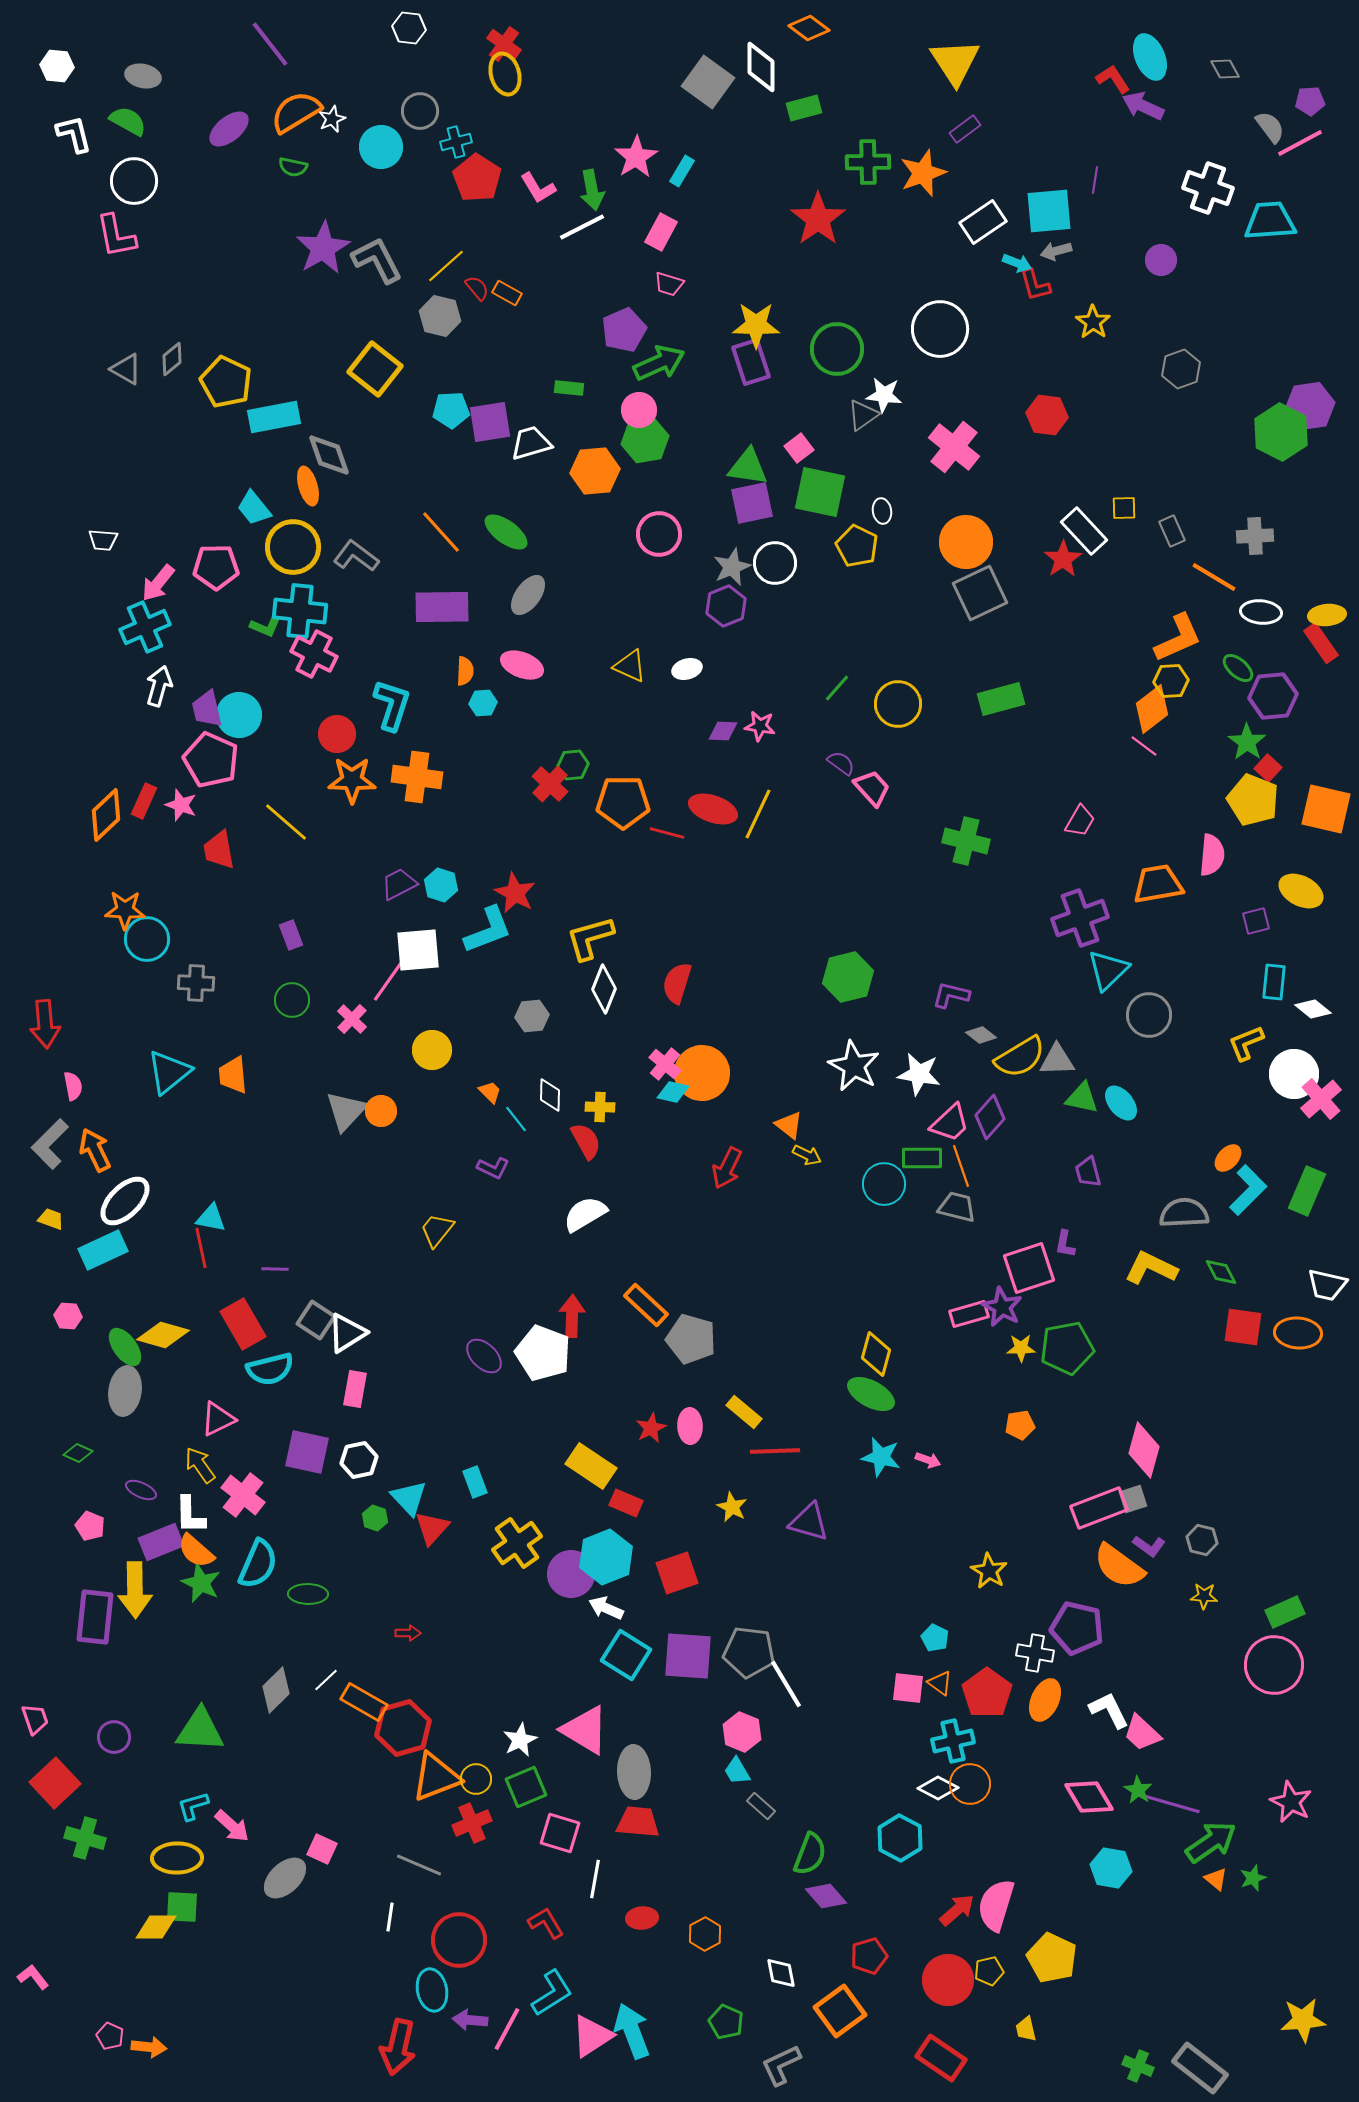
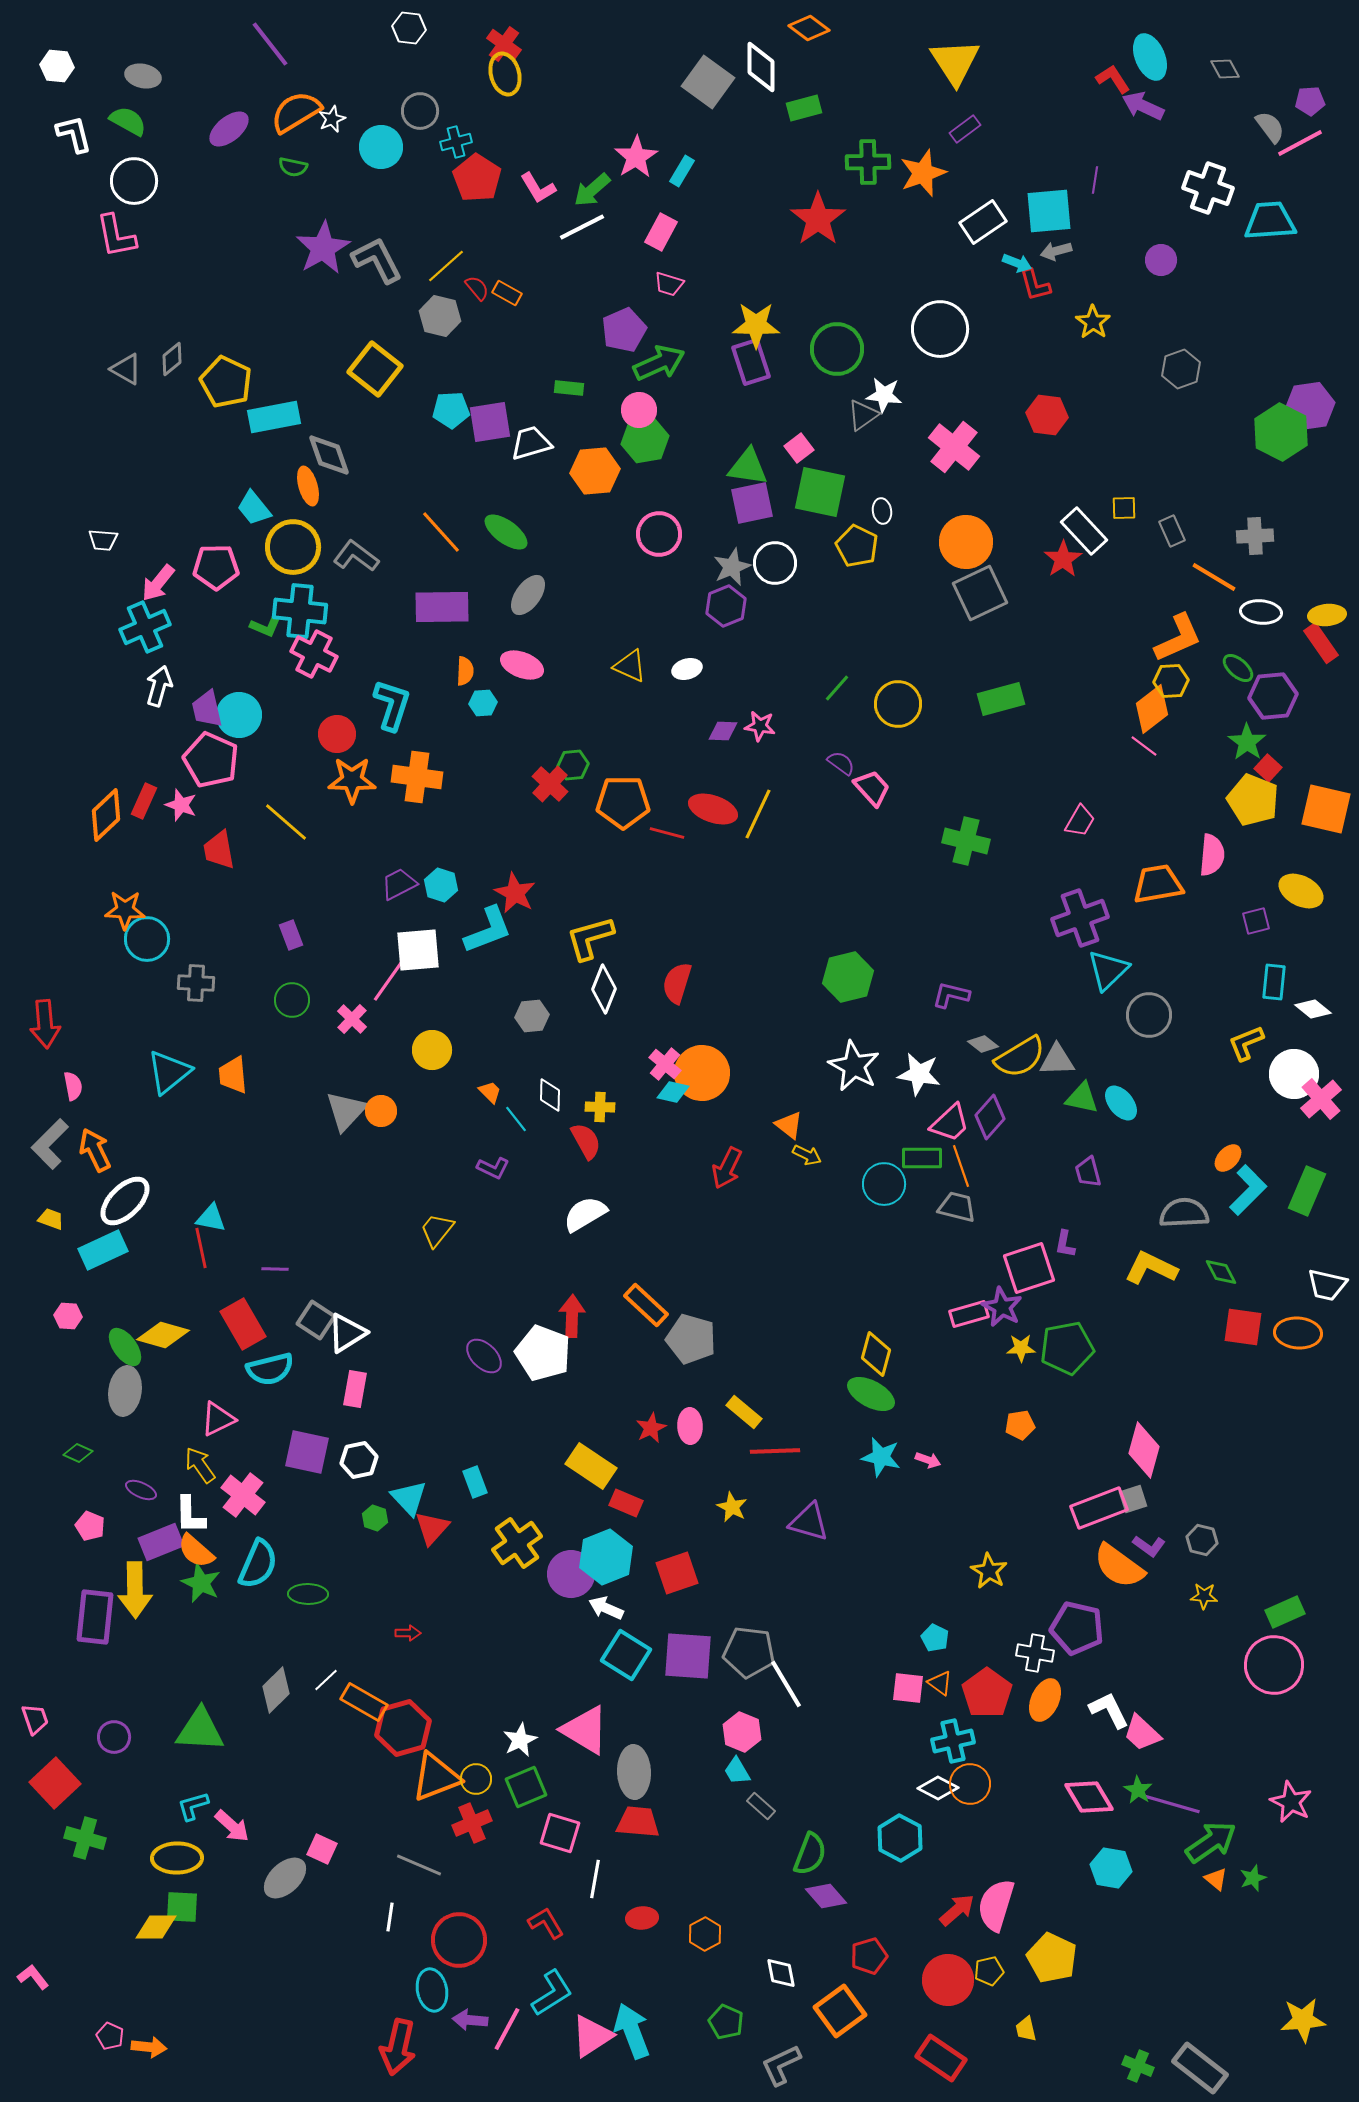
green arrow at (592, 190): rotated 60 degrees clockwise
gray diamond at (981, 1035): moved 2 px right, 9 px down
